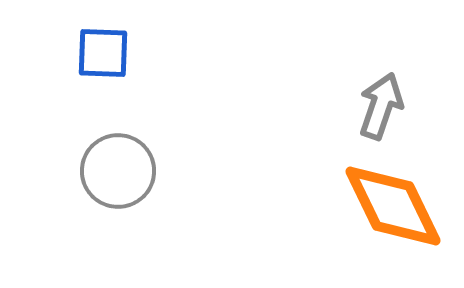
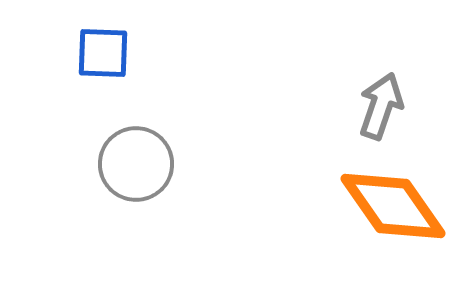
gray circle: moved 18 px right, 7 px up
orange diamond: rotated 9 degrees counterclockwise
